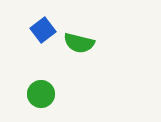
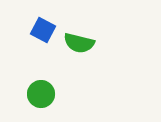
blue square: rotated 25 degrees counterclockwise
